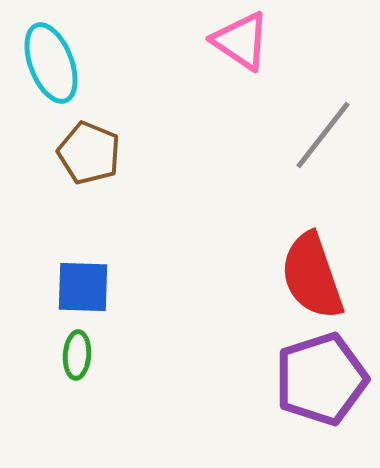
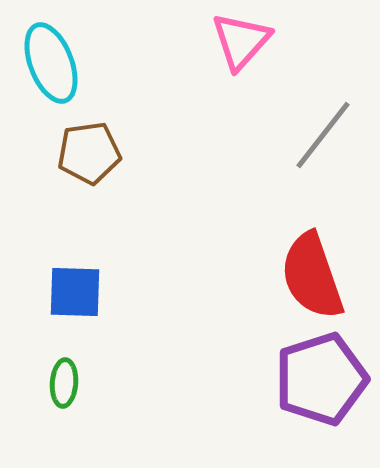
pink triangle: rotated 38 degrees clockwise
brown pentagon: rotated 30 degrees counterclockwise
blue square: moved 8 px left, 5 px down
green ellipse: moved 13 px left, 28 px down
